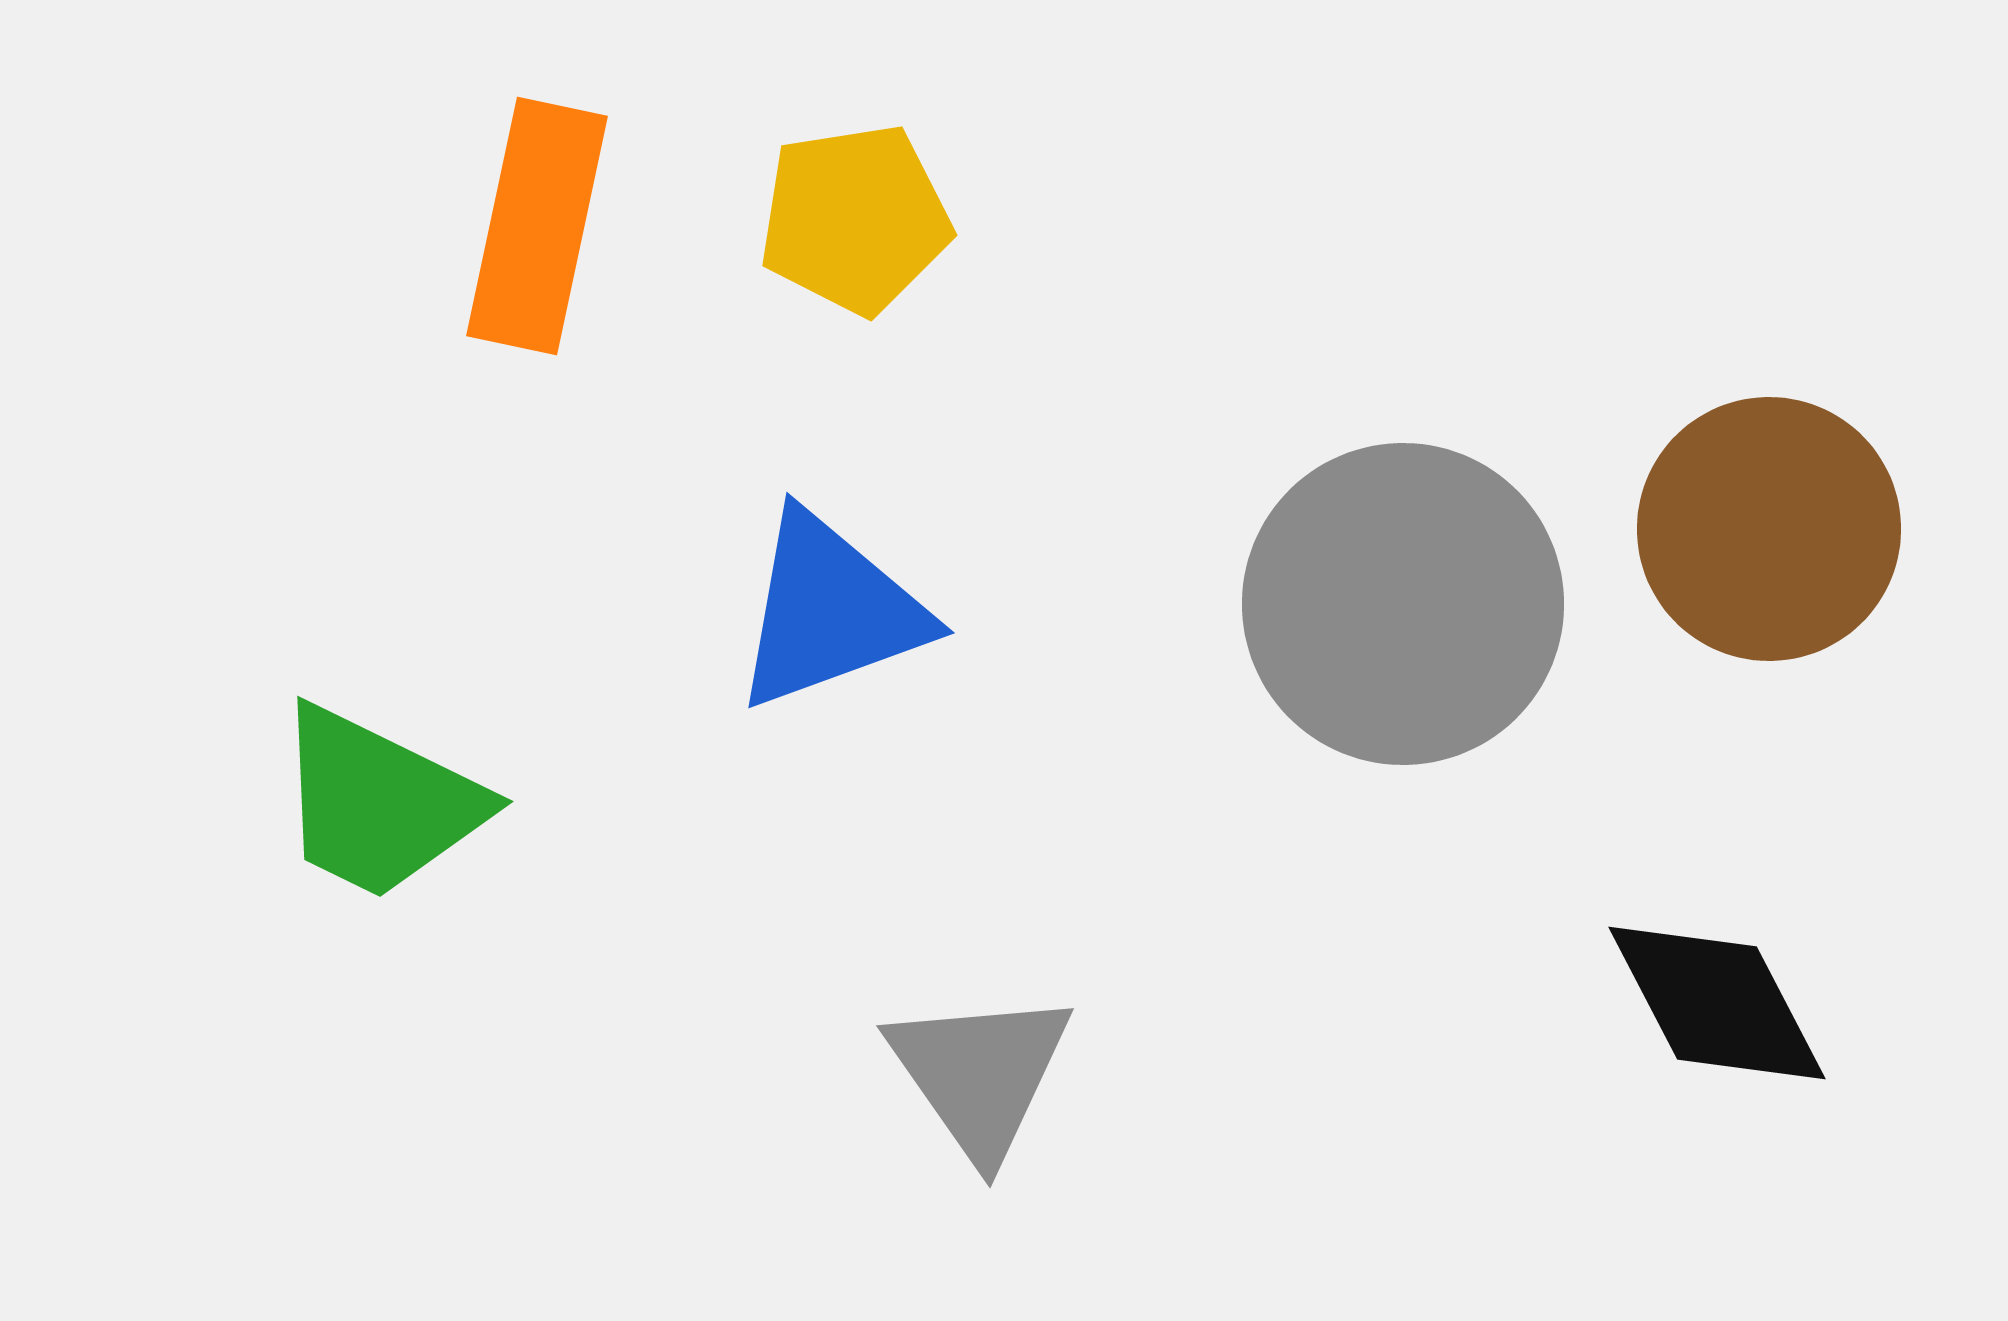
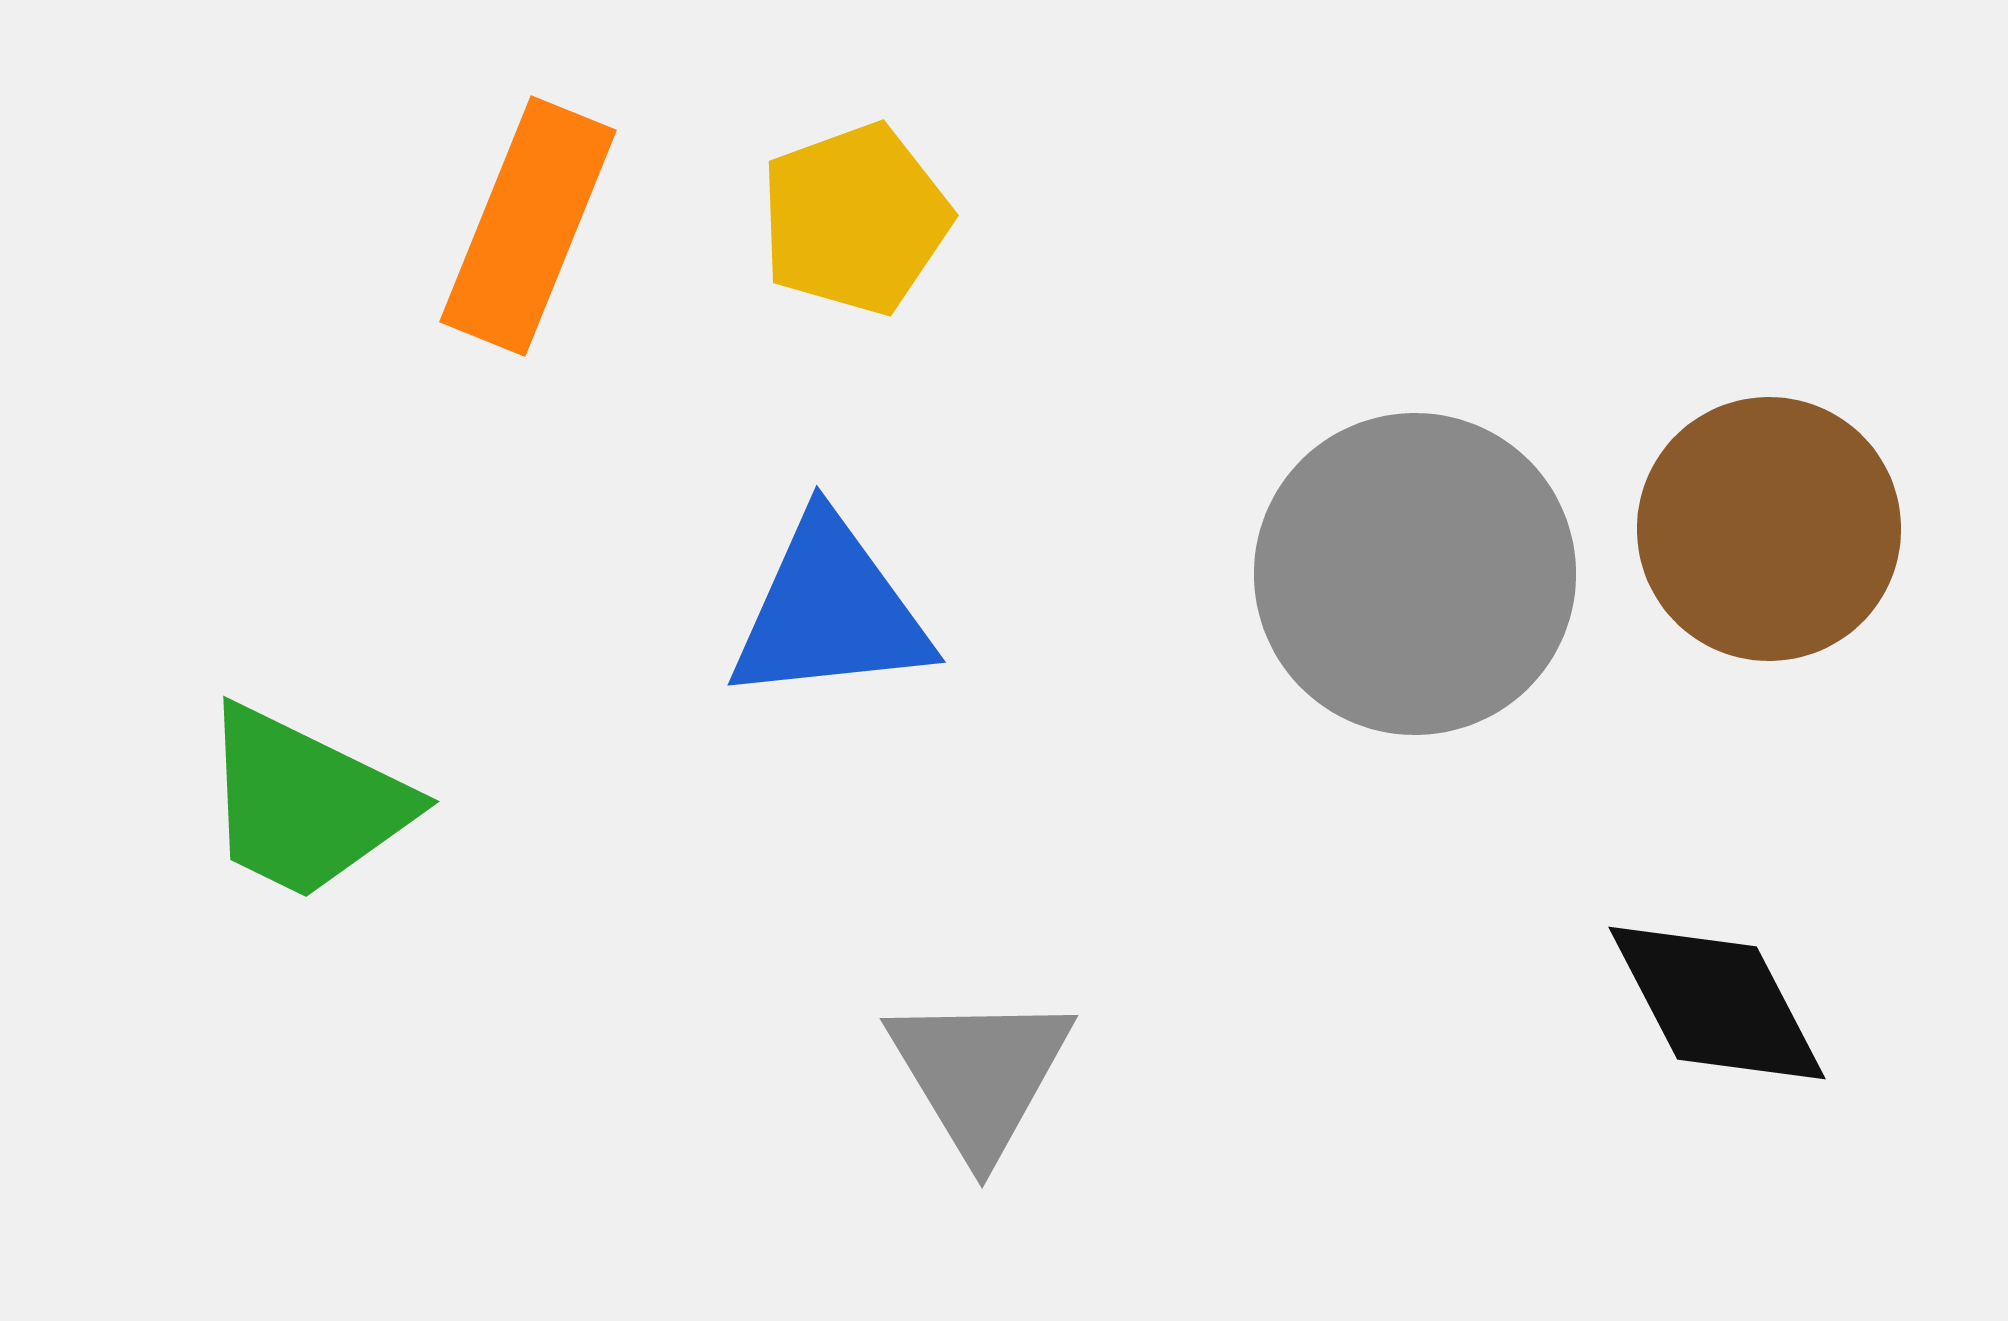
yellow pentagon: rotated 11 degrees counterclockwise
orange rectangle: moved 9 px left; rotated 10 degrees clockwise
gray circle: moved 12 px right, 30 px up
blue triangle: rotated 14 degrees clockwise
green trapezoid: moved 74 px left
gray triangle: rotated 4 degrees clockwise
